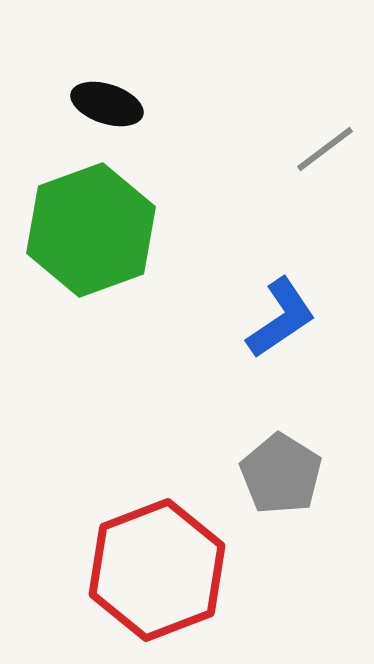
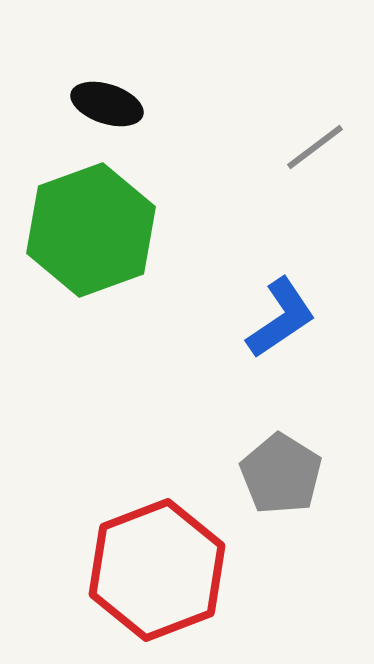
gray line: moved 10 px left, 2 px up
